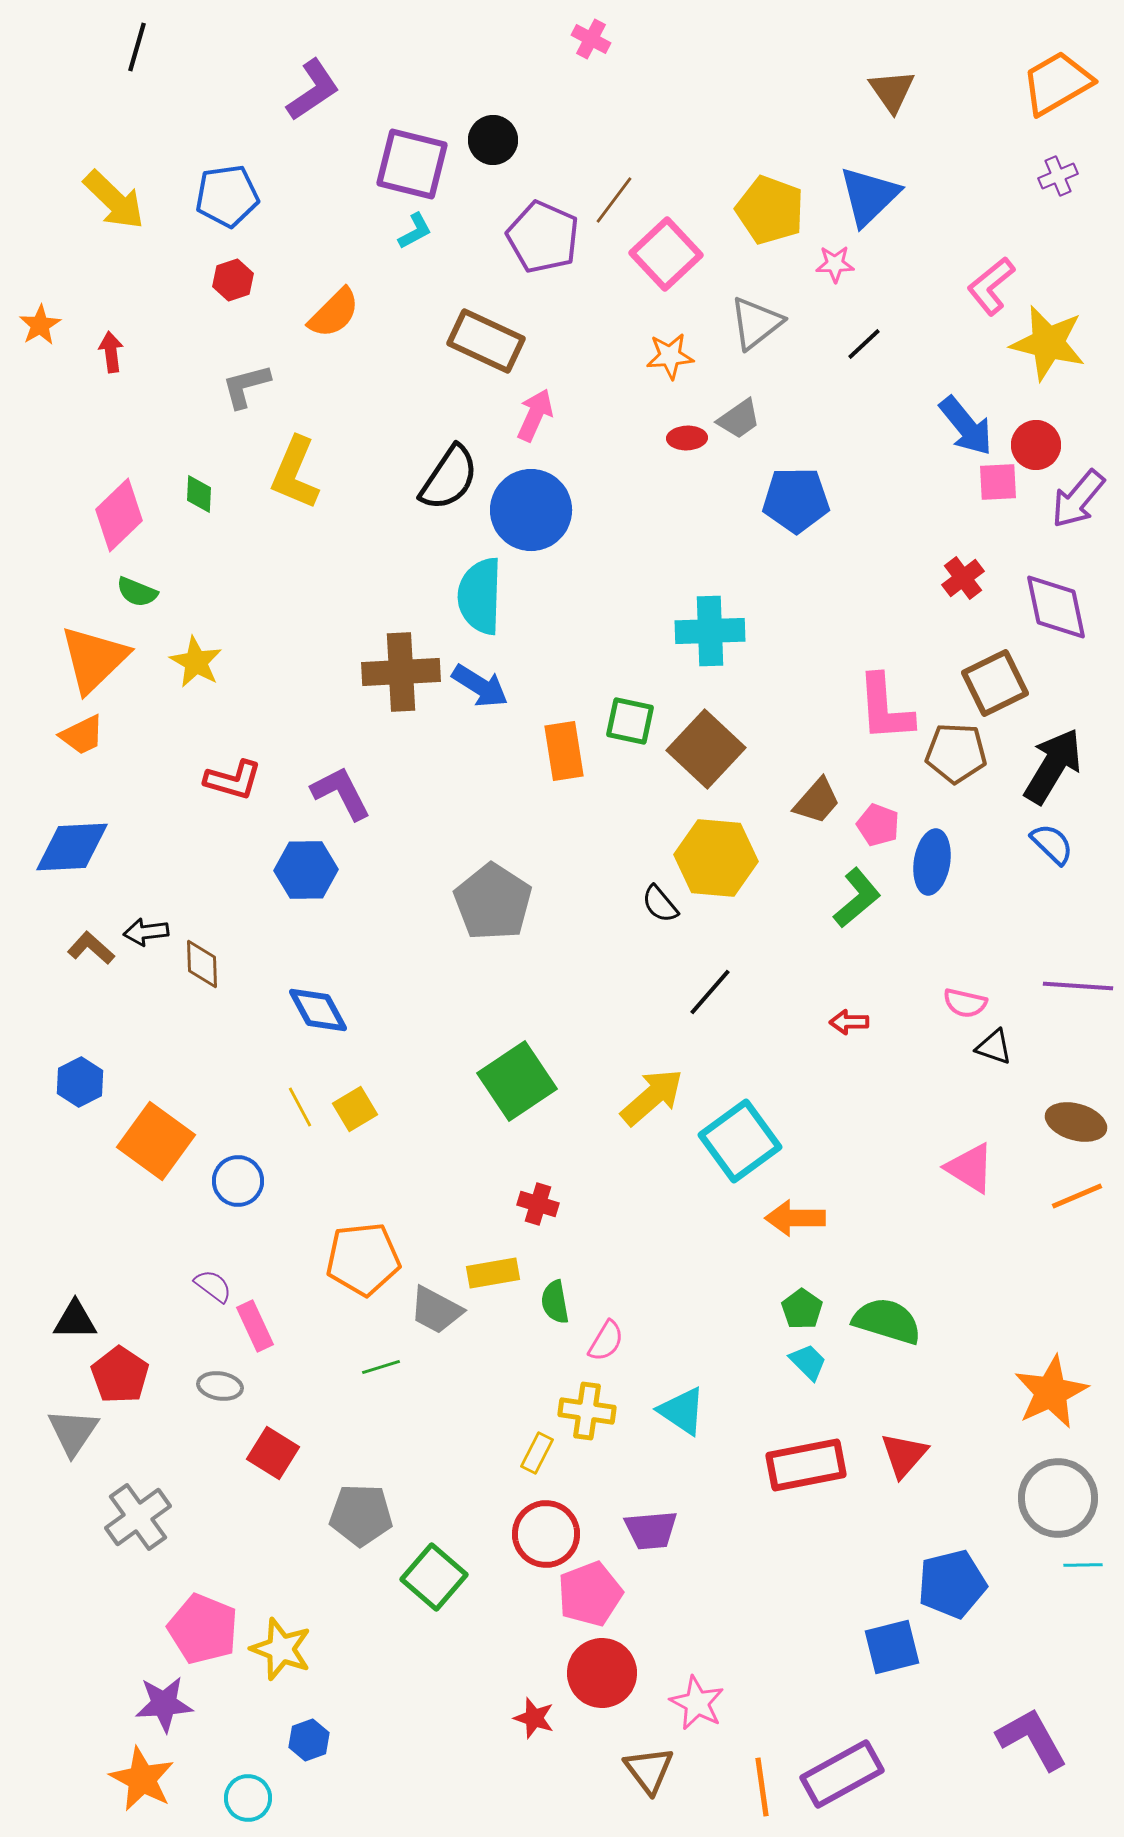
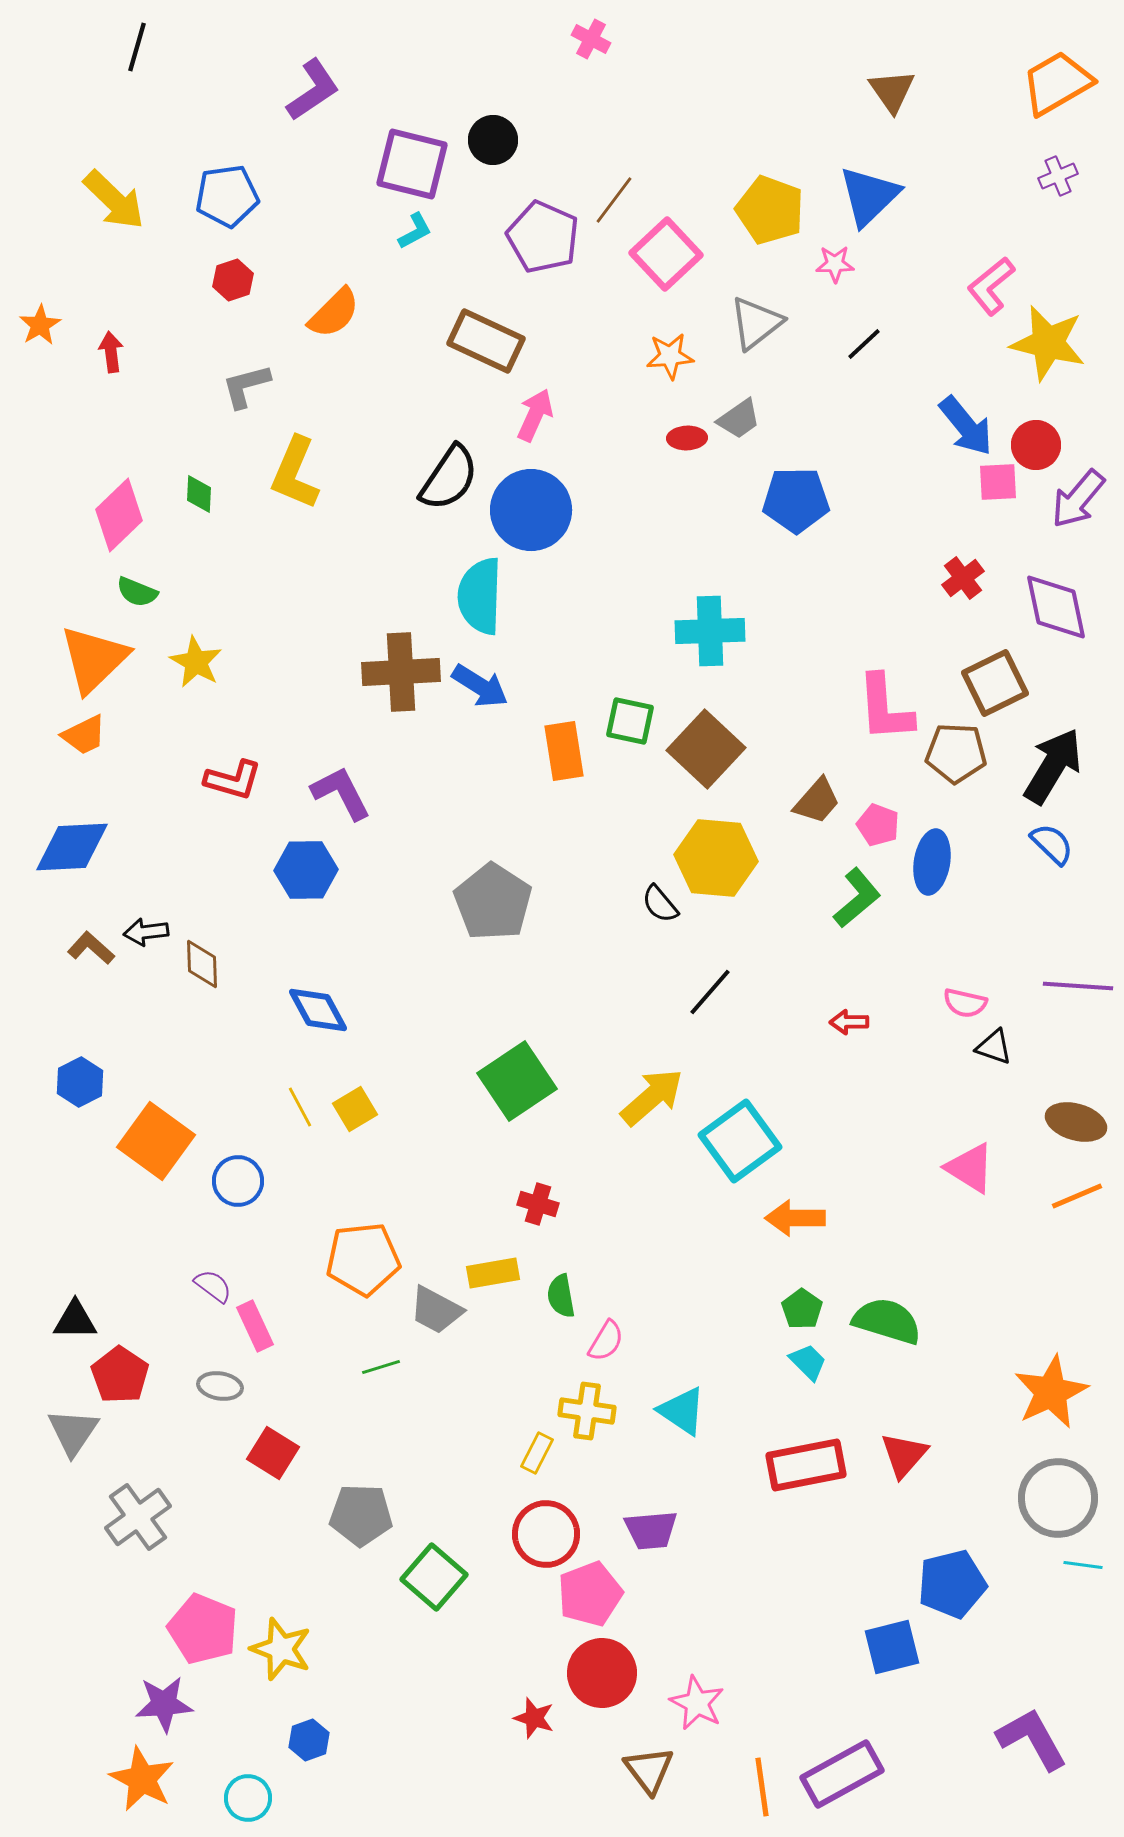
orange trapezoid at (82, 735): moved 2 px right
green semicircle at (555, 1302): moved 6 px right, 6 px up
cyan line at (1083, 1565): rotated 9 degrees clockwise
